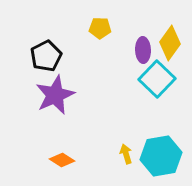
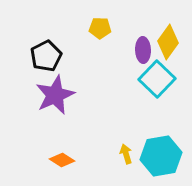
yellow diamond: moved 2 px left, 1 px up
